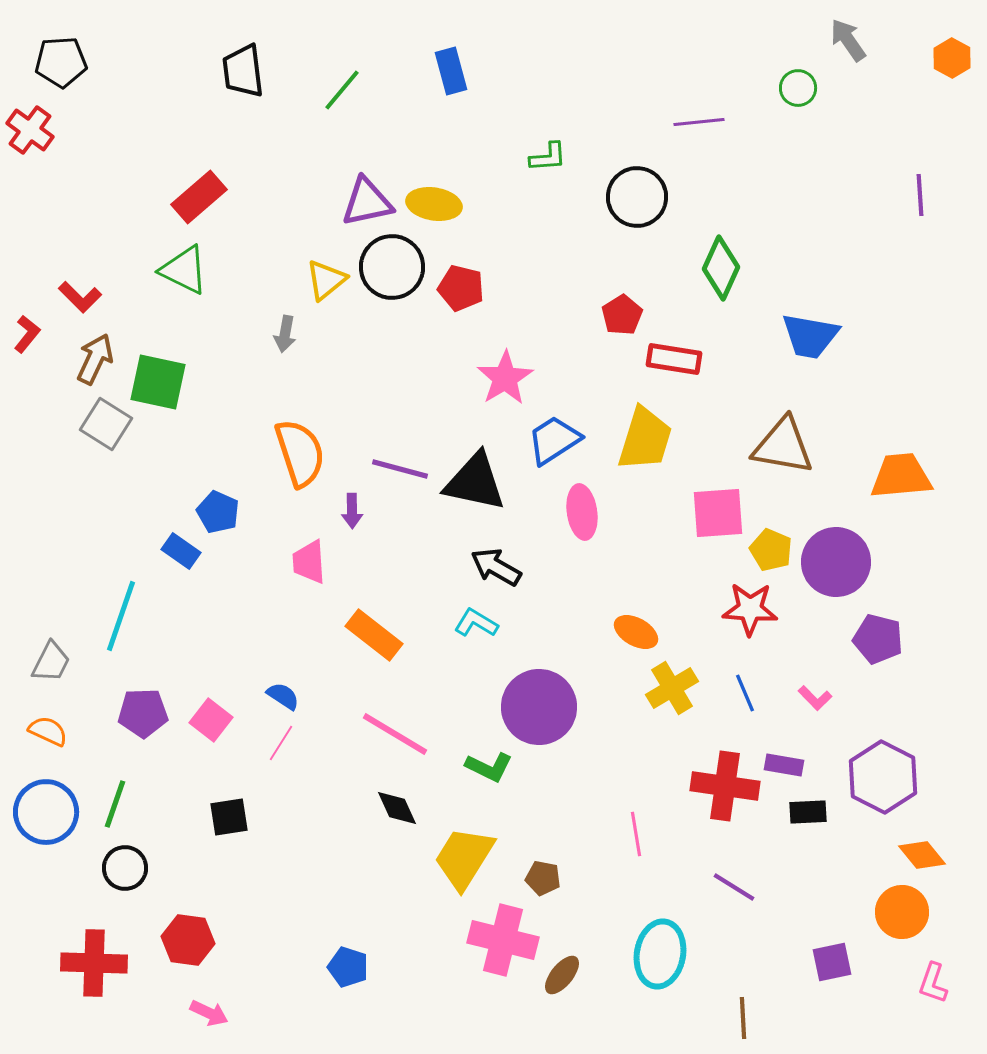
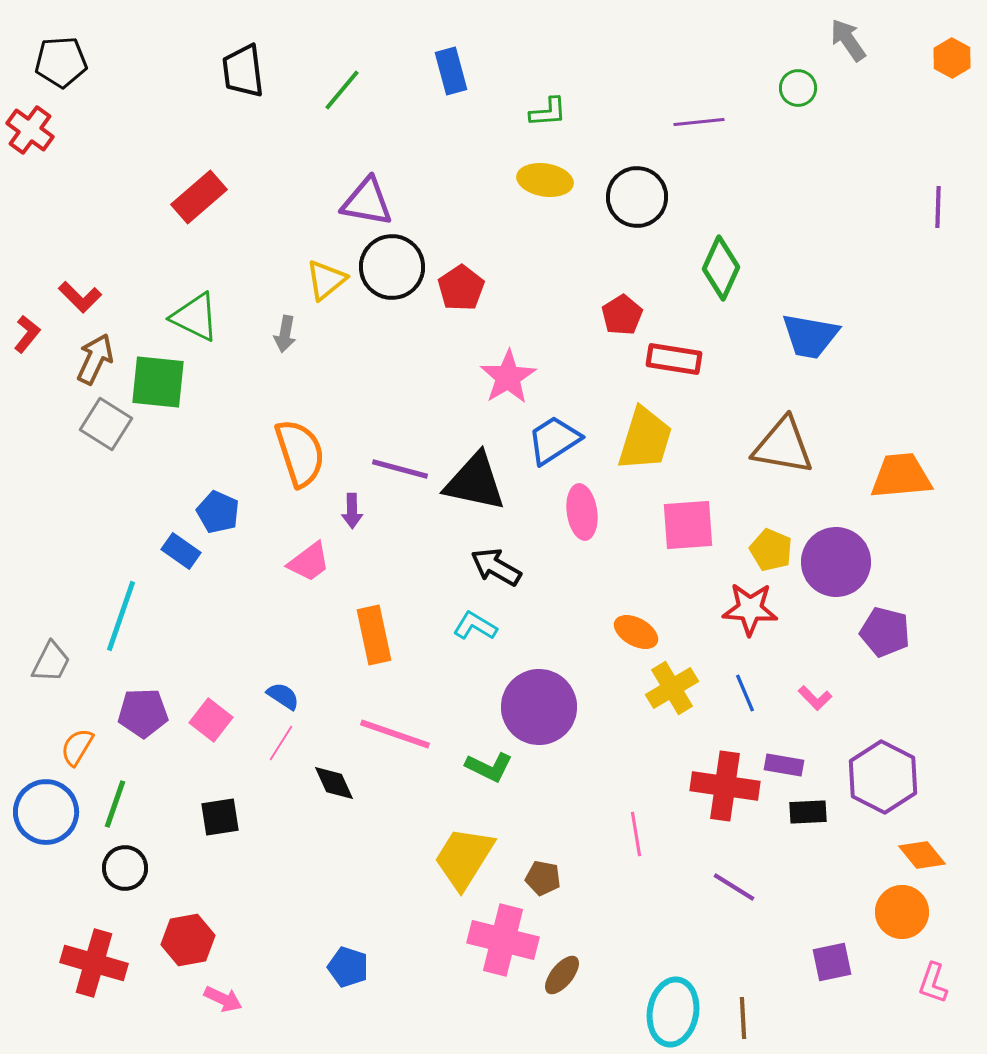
green L-shape at (548, 157): moved 45 px up
purple line at (920, 195): moved 18 px right, 12 px down; rotated 6 degrees clockwise
purple triangle at (367, 202): rotated 22 degrees clockwise
yellow ellipse at (434, 204): moved 111 px right, 24 px up
green triangle at (184, 270): moved 11 px right, 47 px down
red pentagon at (461, 288): rotated 24 degrees clockwise
pink star at (505, 378): moved 3 px right, 1 px up
green square at (158, 382): rotated 6 degrees counterclockwise
pink square at (718, 513): moved 30 px left, 12 px down
pink trapezoid at (309, 562): rotated 123 degrees counterclockwise
cyan L-shape at (476, 623): moved 1 px left, 3 px down
orange rectangle at (374, 635): rotated 40 degrees clockwise
purple pentagon at (878, 639): moved 7 px right, 7 px up
orange semicircle at (48, 731): moved 29 px right, 16 px down; rotated 84 degrees counterclockwise
pink line at (395, 734): rotated 12 degrees counterclockwise
black diamond at (397, 808): moved 63 px left, 25 px up
black square at (229, 817): moved 9 px left
red hexagon at (188, 940): rotated 18 degrees counterclockwise
cyan ellipse at (660, 954): moved 13 px right, 58 px down
red cross at (94, 963): rotated 14 degrees clockwise
pink arrow at (209, 1013): moved 14 px right, 14 px up
